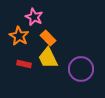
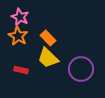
pink star: moved 14 px left
orange star: moved 1 px left
yellow trapezoid: rotated 20 degrees counterclockwise
red rectangle: moved 3 px left, 6 px down
